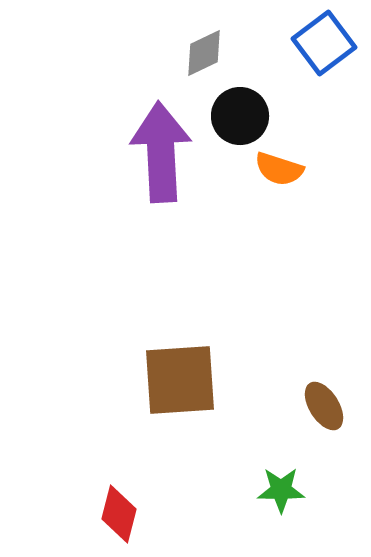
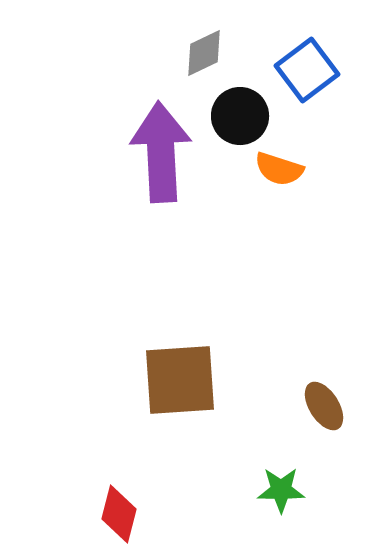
blue square: moved 17 px left, 27 px down
